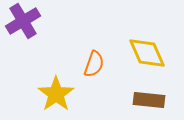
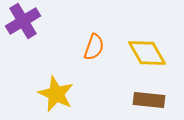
yellow diamond: rotated 6 degrees counterclockwise
orange semicircle: moved 17 px up
yellow star: rotated 12 degrees counterclockwise
